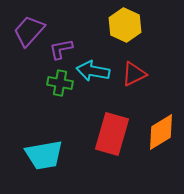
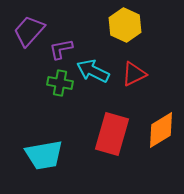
cyan arrow: rotated 16 degrees clockwise
orange diamond: moved 2 px up
